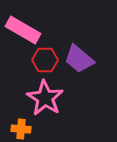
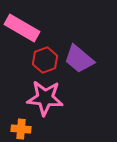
pink rectangle: moved 1 px left, 2 px up
red hexagon: rotated 20 degrees counterclockwise
pink star: rotated 27 degrees counterclockwise
